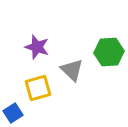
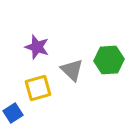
green hexagon: moved 8 px down
